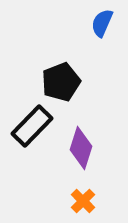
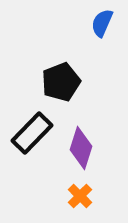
black rectangle: moved 7 px down
orange cross: moved 3 px left, 5 px up
